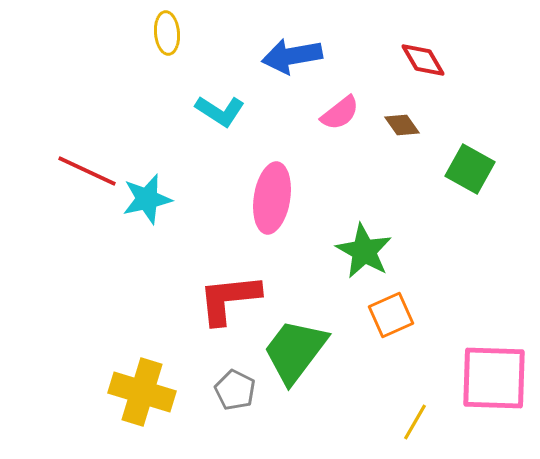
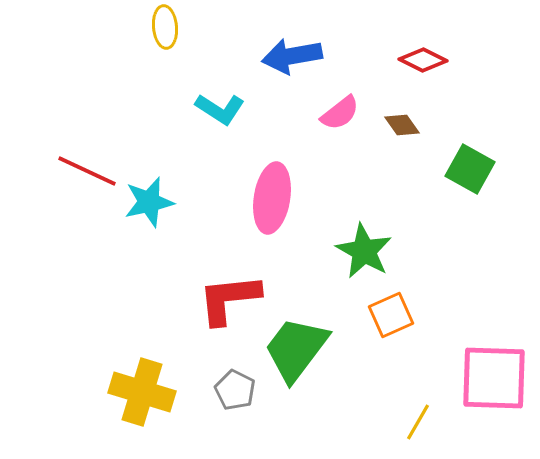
yellow ellipse: moved 2 px left, 6 px up
red diamond: rotated 33 degrees counterclockwise
cyan L-shape: moved 2 px up
cyan star: moved 2 px right, 3 px down
green trapezoid: moved 1 px right, 2 px up
yellow line: moved 3 px right
